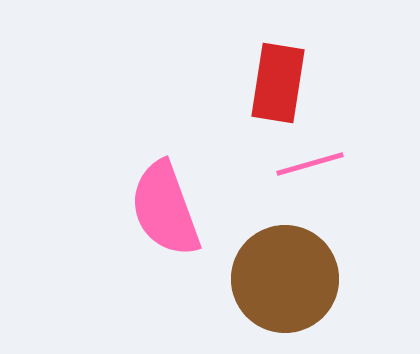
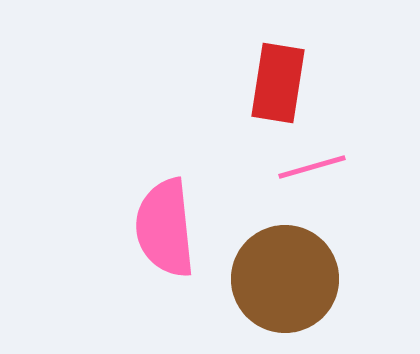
pink line: moved 2 px right, 3 px down
pink semicircle: moved 19 px down; rotated 14 degrees clockwise
